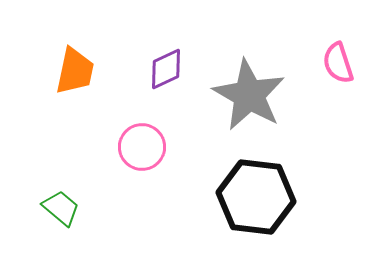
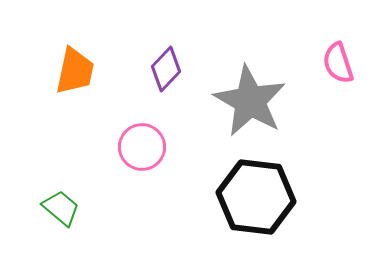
purple diamond: rotated 21 degrees counterclockwise
gray star: moved 1 px right, 6 px down
